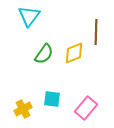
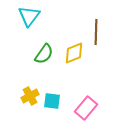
cyan square: moved 2 px down
yellow cross: moved 7 px right, 13 px up
